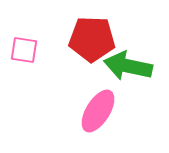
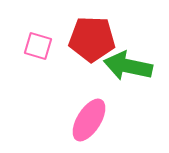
pink square: moved 14 px right, 4 px up; rotated 8 degrees clockwise
pink ellipse: moved 9 px left, 9 px down
